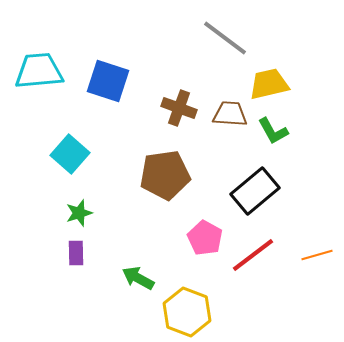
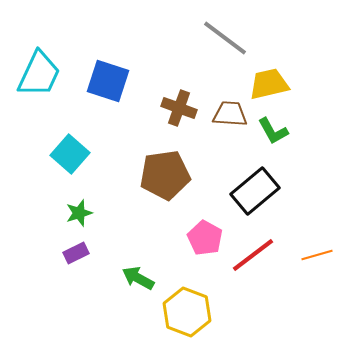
cyan trapezoid: moved 3 px down; rotated 120 degrees clockwise
purple rectangle: rotated 65 degrees clockwise
